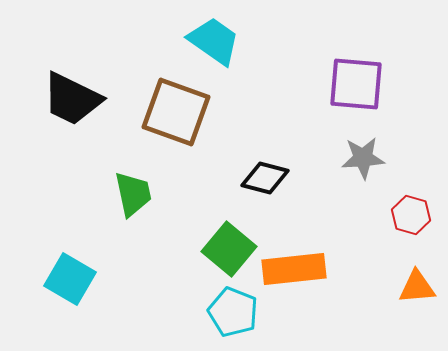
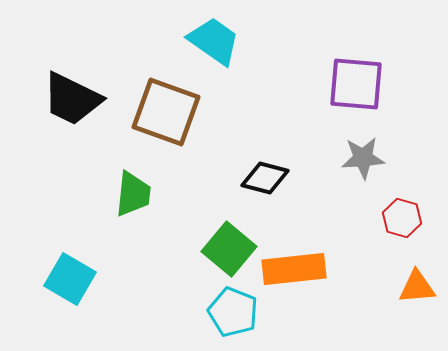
brown square: moved 10 px left
green trapezoid: rotated 18 degrees clockwise
red hexagon: moved 9 px left, 3 px down
